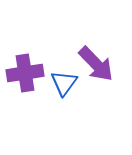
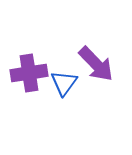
purple cross: moved 4 px right
